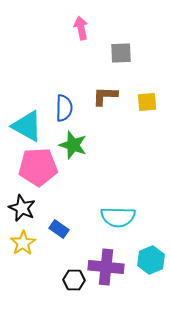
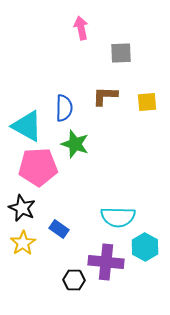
green star: moved 2 px right, 1 px up
cyan hexagon: moved 6 px left, 13 px up; rotated 8 degrees counterclockwise
purple cross: moved 5 px up
